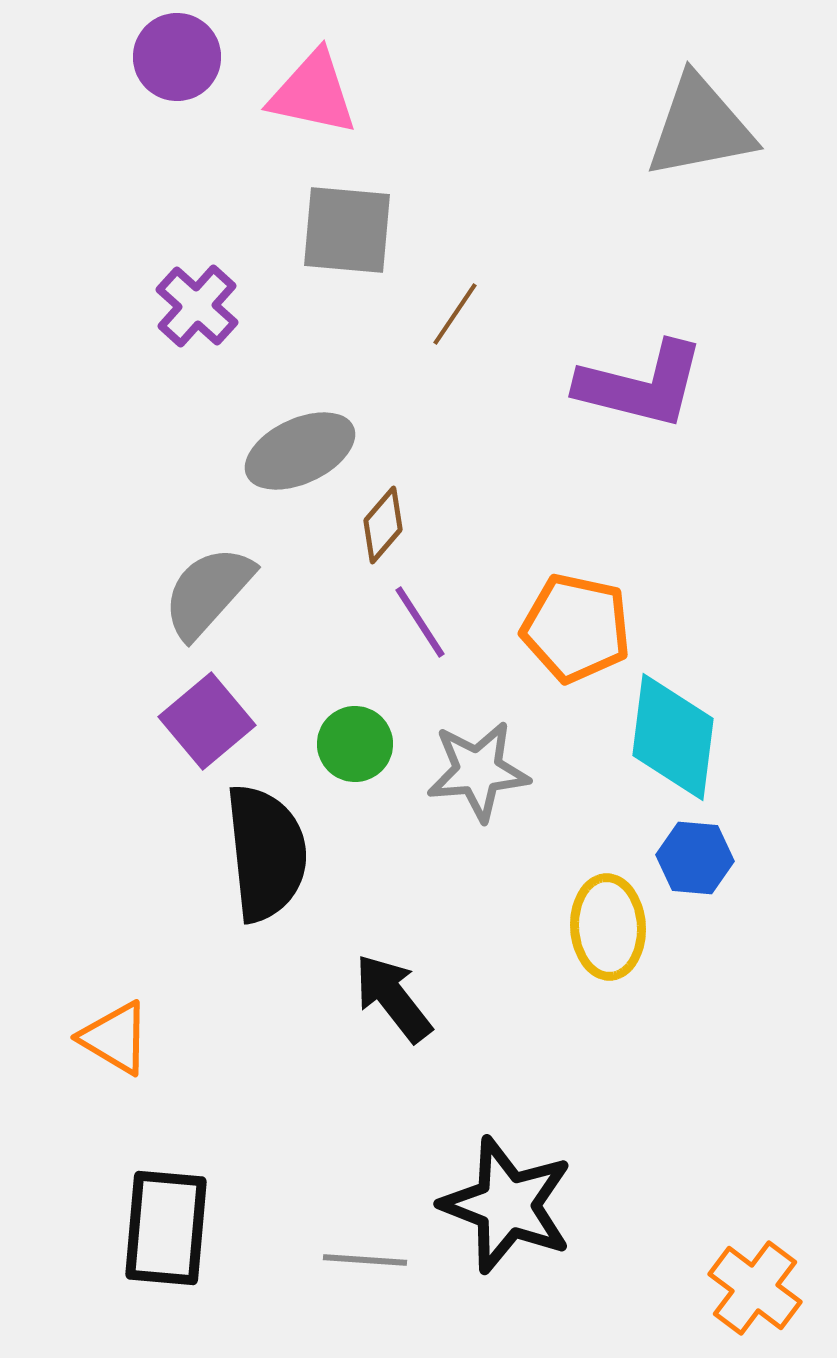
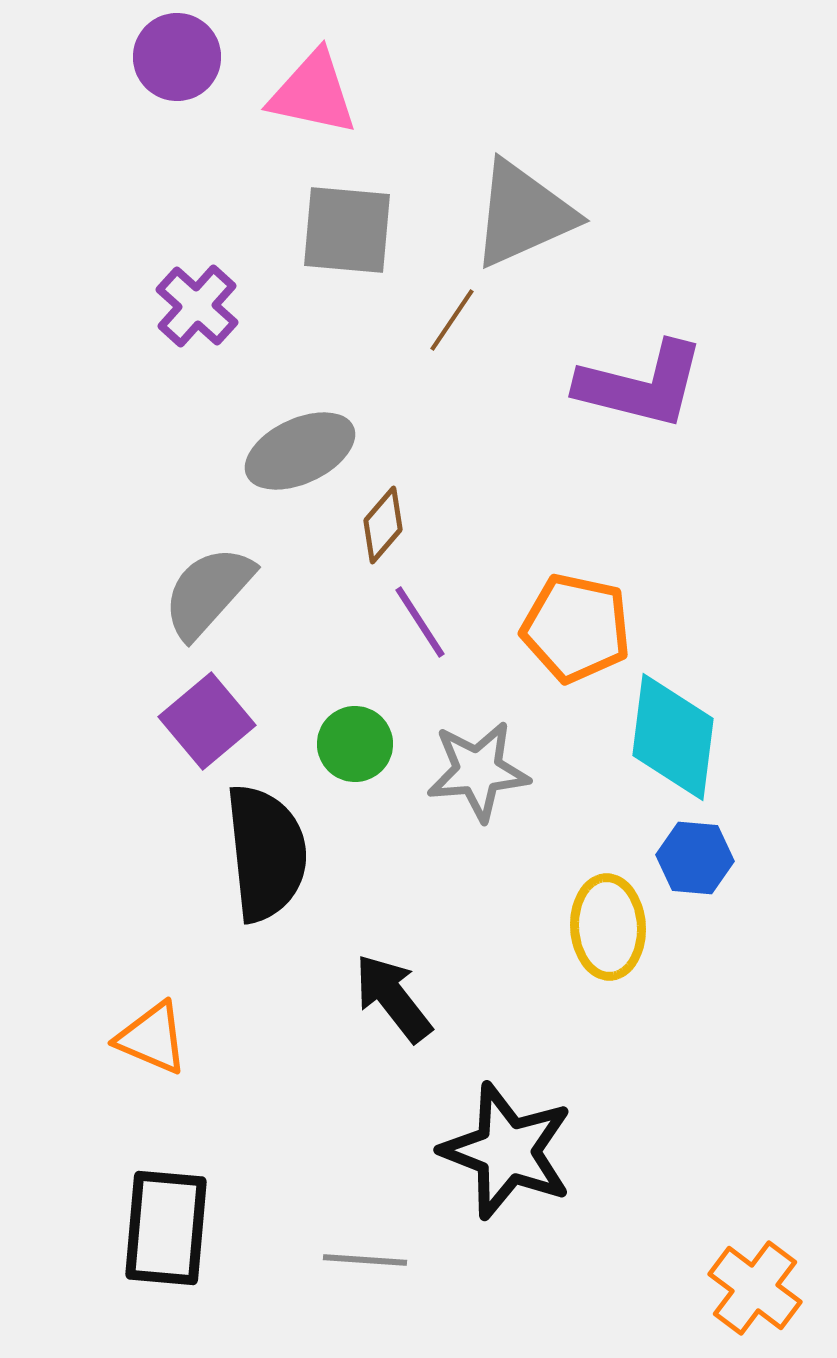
gray triangle: moved 177 px left, 87 px down; rotated 13 degrees counterclockwise
brown line: moved 3 px left, 6 px down
orange triangle: moved 37 px right; rotated 8 degrees counterclockwise
black star: moved 54 px up
